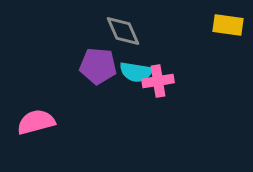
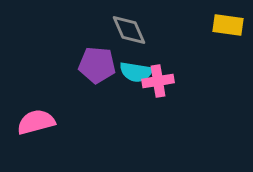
gray diamond: moved 6 px right, 1 px up
purple pentagon: moved 1 px left, 1 px up
